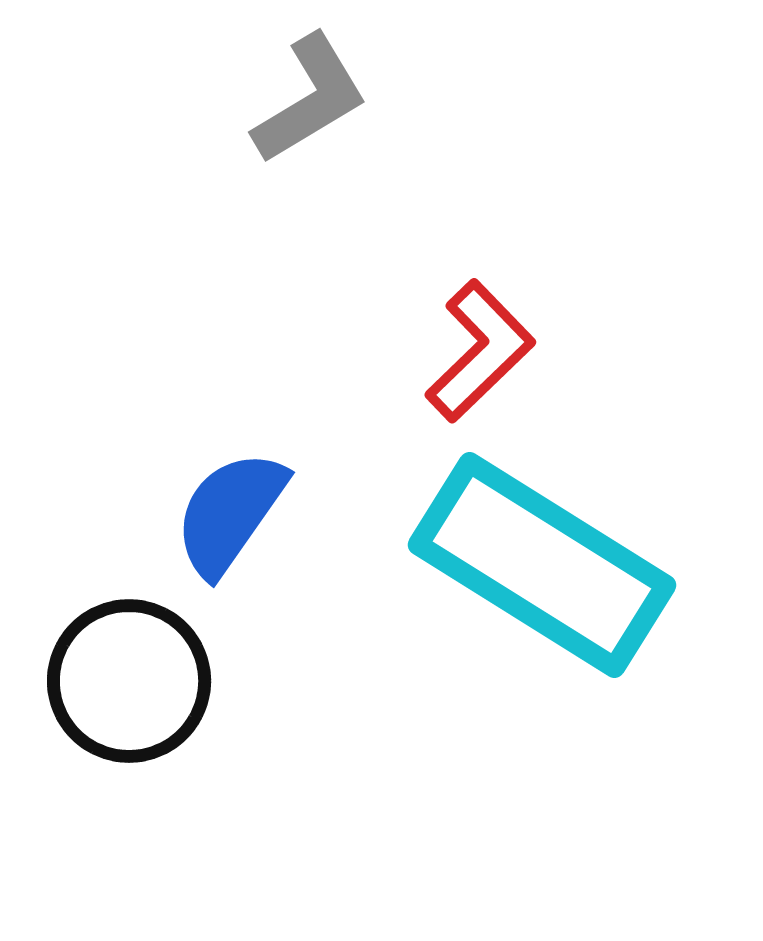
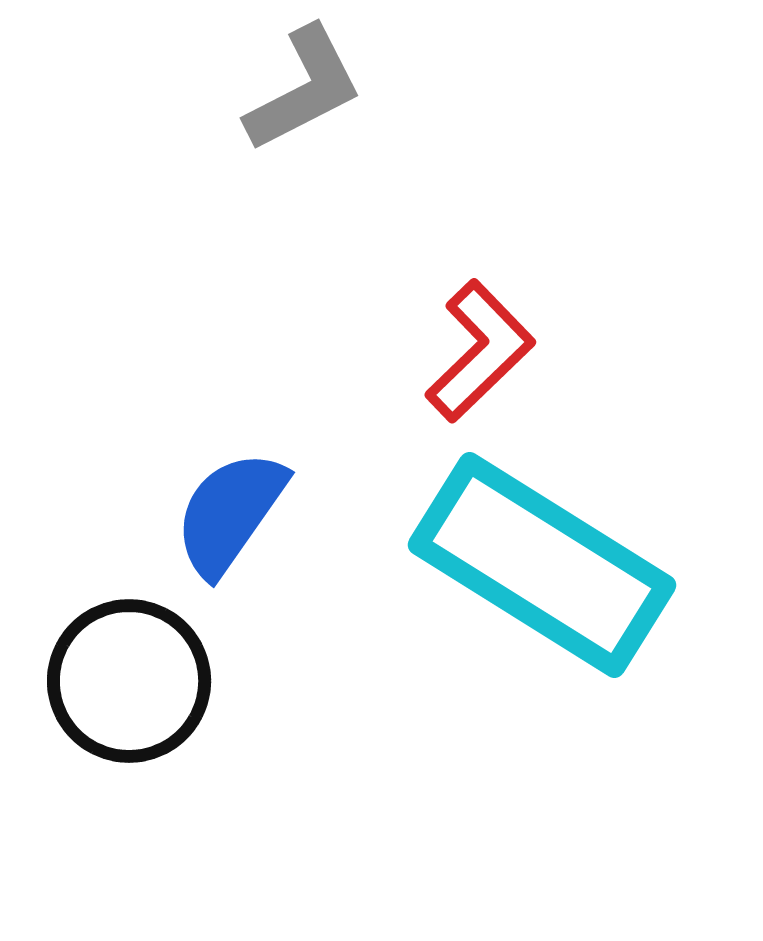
gray L-shape: moved 6 px left, 10 px up; rotated 4 degrees clockwise
